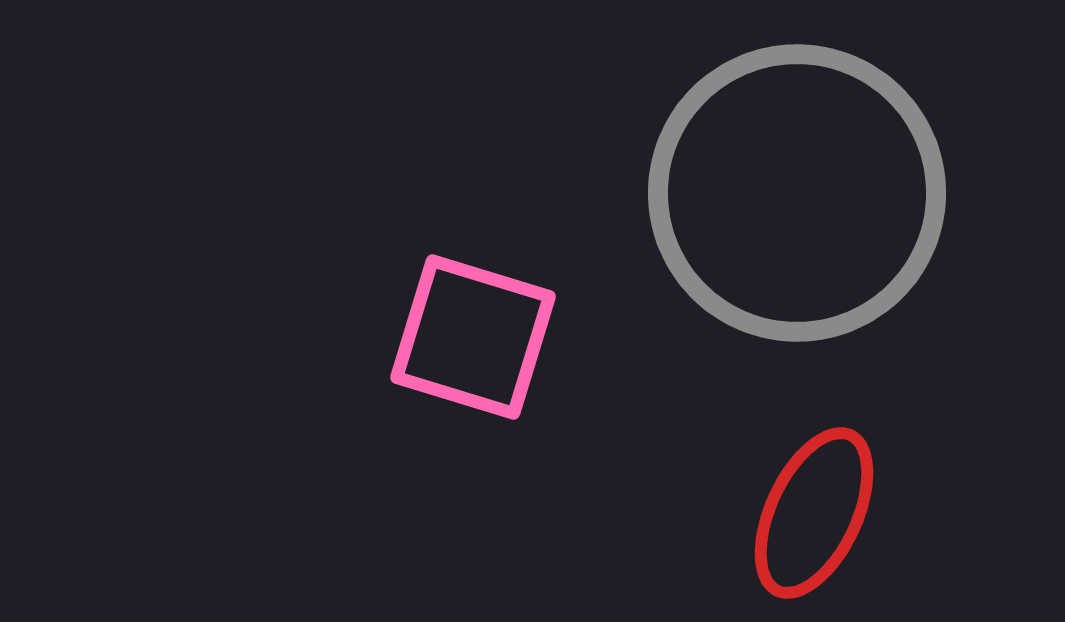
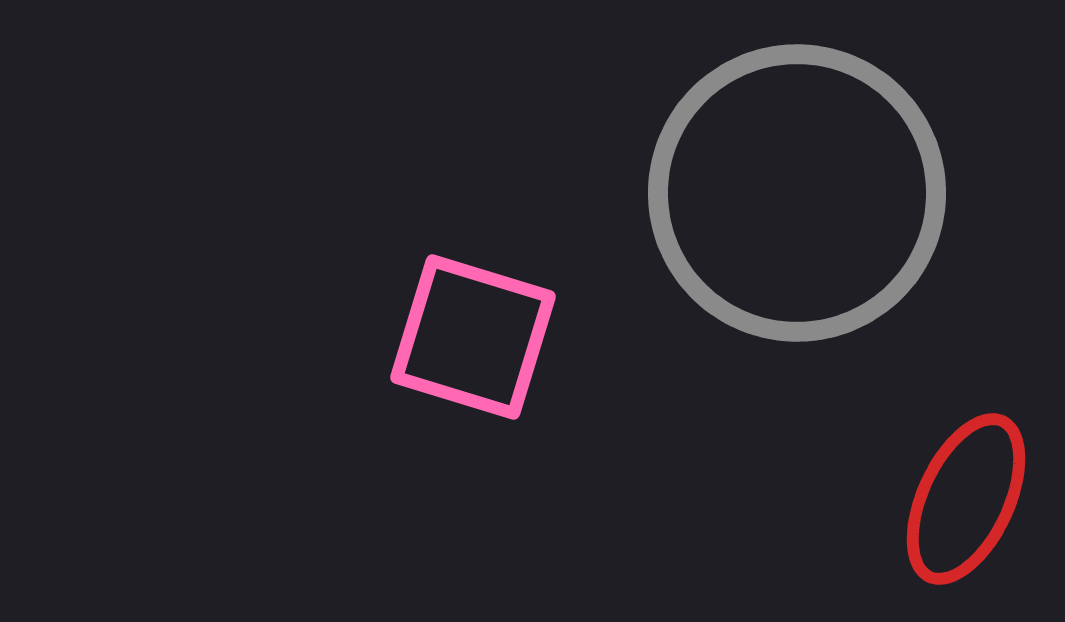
red ellipse: moved 152 px right, 14 px up
